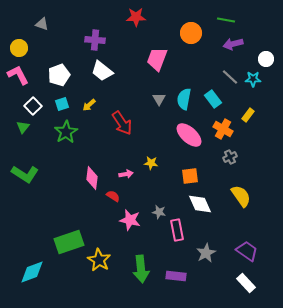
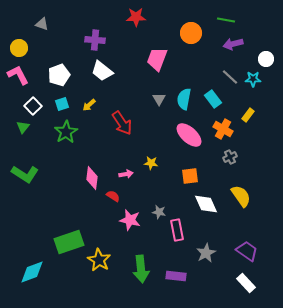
white diamond at (200, 204): moved 6 px right
